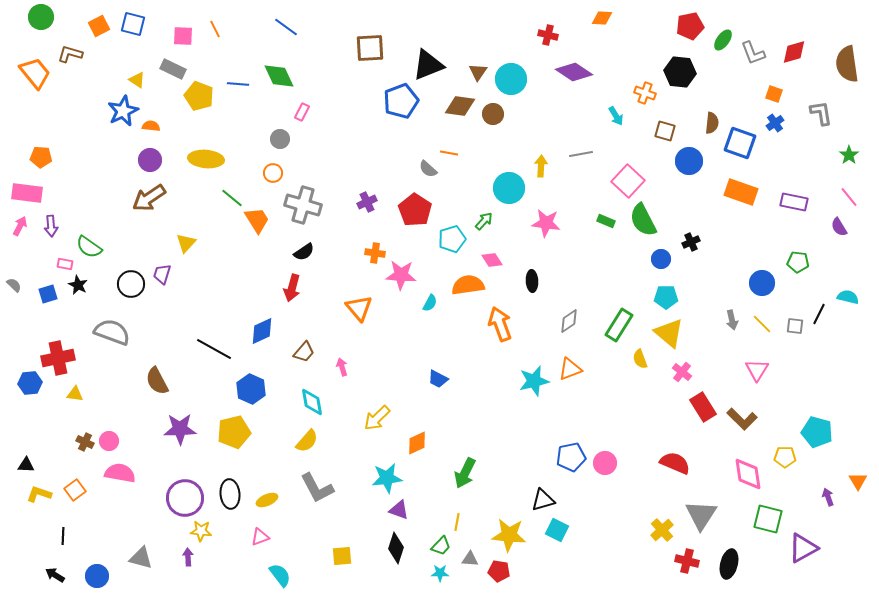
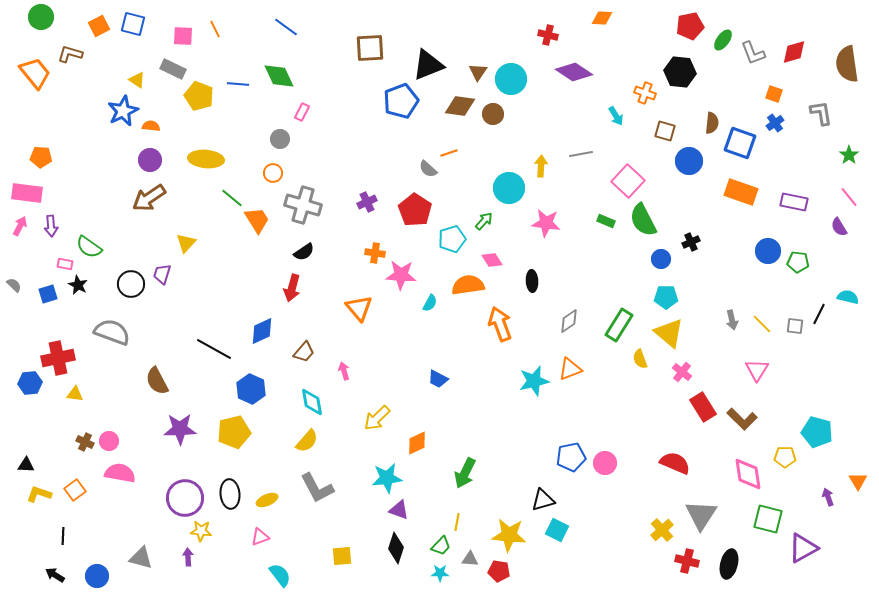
orange line at (449, 153): rotated 30 degrees counterclockwise
blue circle at (762, 283): moved 6 px right, 32 px up
pink arrow at (342, 367): moved 2 px right, 4 px down
